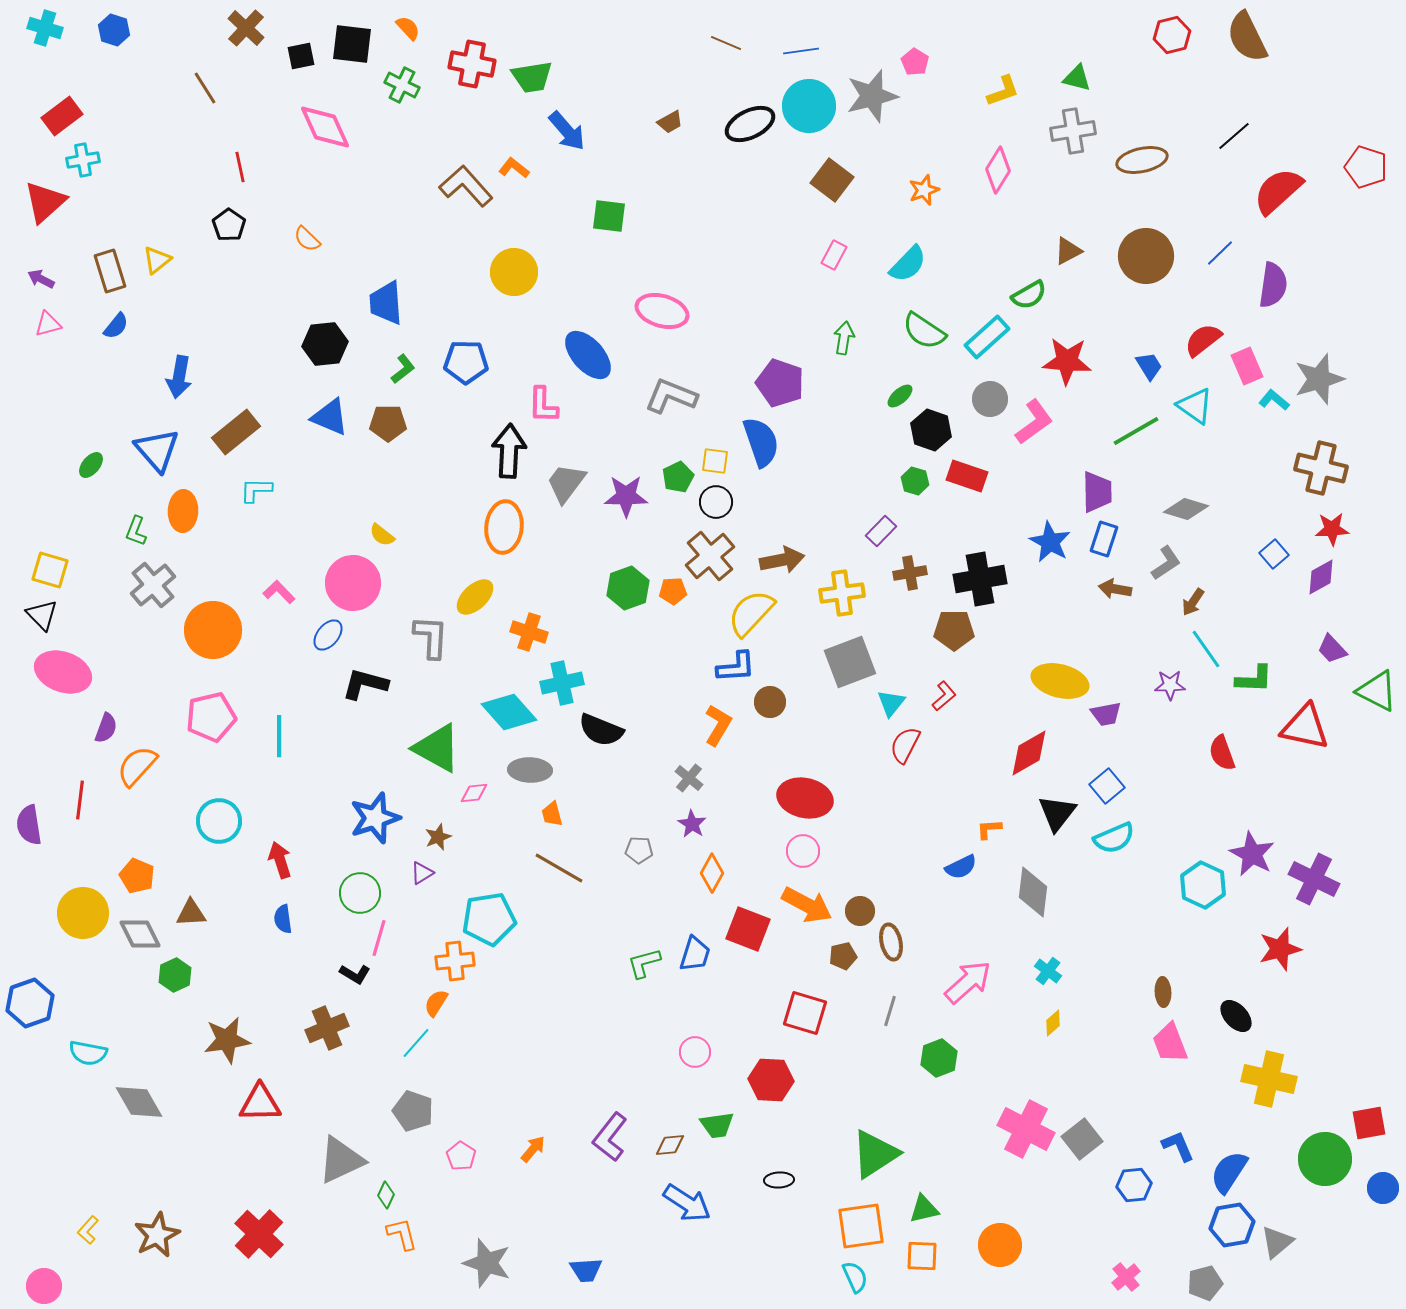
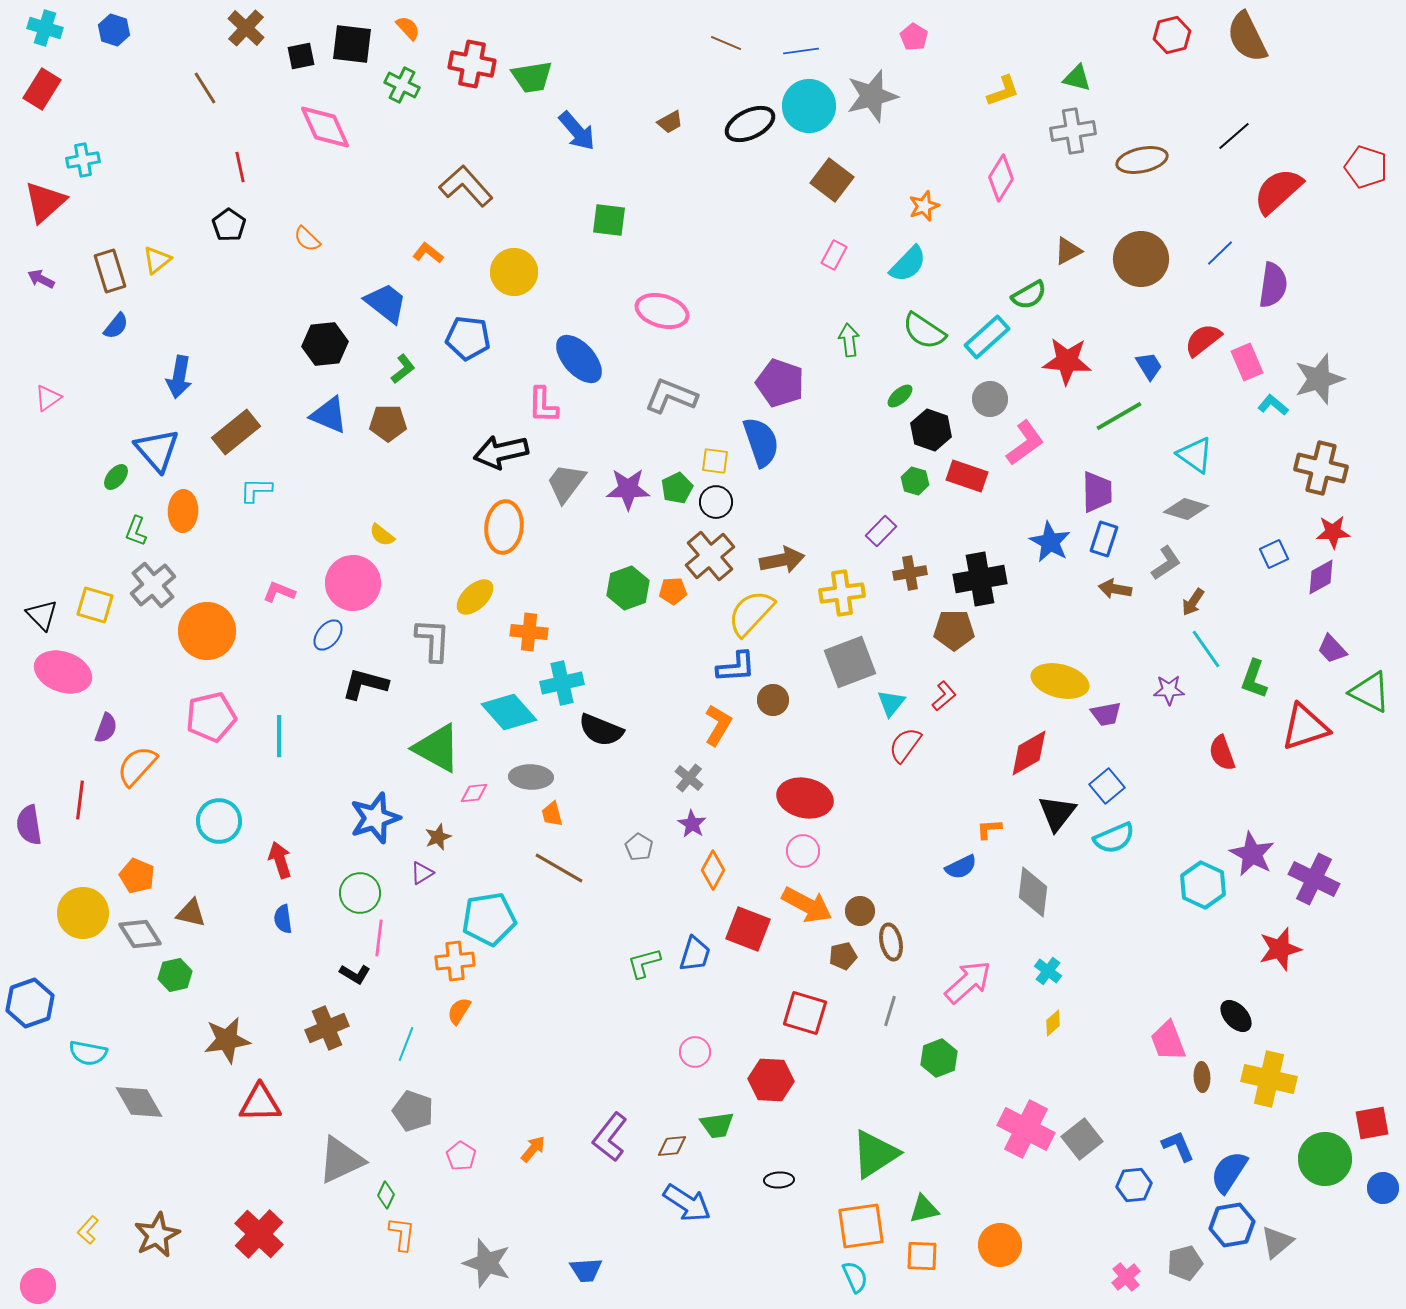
pink pentagon at (915, 62): moved 1 px left, 25 px up
red rectangle at (62, 116): moved 20 px left, 27 px up; rotated 21 degrees counterclockwise
blue arrow at (567, 131): moved 10 px right
orange L-shape at (514, 168): moved 86 px left, 85 px down
pink diamond at (998, 170): moved 3 px right, 8 px down
orange star at (924, 190): moved 16 px down
green square at (609, 216): moved 4 px down
brown circle at (1146, 256): moved 5 px left, 3 px down
blue trapezoid at (386, 303): rotated 132 degrees clockwise
pink triangle at (48, 324): moved 74 px down; rotated 20 degrees counterclockwise
green arrow at (844, 338): moved 5 px right, 2 px down; rotated 16 degrees counterclockwise
blue ellipse at (588, 355): moved 9 px left, 4 px down
blue pentagon at (466, 362): moved 2 px right, 24 px up; rotated 6 degrees clockwise
pink rectangle at (1247, 366): moved 4 px up
cyan L-shape at (1274, 400): moved 1 px left, 5 px down
cyan triangle at (1195, 406): moved 49 px down
blue triangle at (330, 417): moved 1 px left, 2 px up
pink L-shape at (1034, 422): moved 9 px left, 21 px down
green line at (1136, 431): moved 17 px left, 15 px up
black arrow at (509, 451): moved 8 px left, 1 px down; rotated 106 degrees counterclockwise
green ellipse at (91, 465): moved 25 px right, 12 px down
green pentagon at (678, 477): moved 1 px left, 11 px down
purple star at (626, 496): moved 2 px right, 7 px up
red star at (1332, 529): moved 1 px right, 3 px down
blue square at (1274, 554): rotated 16 degrees clockwise
yellow square at (50, 570): moved 45 px right, 35 px down
pink L-shape at (279, 592): rotated 24 degrees counterclockwise
orange circle at (213, 630): moved 6 px left, 1 px down
orange cross at (529, 632): rotated 12 degrees counterclockwise
gray L-shape at (431, 637): moved 2 px right, 3 px down
green L-shape at (1254, 679): rotated 108 degrees clockwise
purple star at (1170, 685): moved 1 px left, 5 px down
green triangle at (1377, 691): moved 7 px left, 1 px down
brown circle at (770, 702): moved 3 px right, 2 px up
red triangle at (1305, 727): rotated 30 degrees counterclockwise
red semicircle at (905, 745): rotated 9 degrees clockwise
gray ellipse at (530, 770): moved 1 px right, 7 px down
gray pentagon at (639, 850): moved 3 px up; rotated 28 degrees clockwise
orange diamond at (712, 873): moved 1 px right, 3 px up
brown triangle at (191, 913): rotated 16 degrees clockwise
gray diamond at (140, 934): rotated 6 degrees counterclockwise
pink line at (379, 938): rotated 9 degrees counterclockwise
green hexagon at (175, 975): rotated 12 degrees clockwise
brown ellipse at (1163, 992): moved 39 px right, 85 px down
orange semicircle at (436, 1003): moved 23 px right, 8 px down
cyan line at (416, 1043): moved 10 px left, 1 px down; rotated 20 degrees counterclockwise
pink trapezoid at (1170, 1043): moved 2 px left, 2 px up
red square at (1369, 1123): moved 3 px right
brown diamond at (670, 1145): moved 2 px right, 1 px down
orange L-shape at (402, 1234): rotated 21 degrees clockwise
gray pentagon at (1205, 1283): moved 20 px left, 20 px up
pink circle at (44, 1286): moved 6 px left
